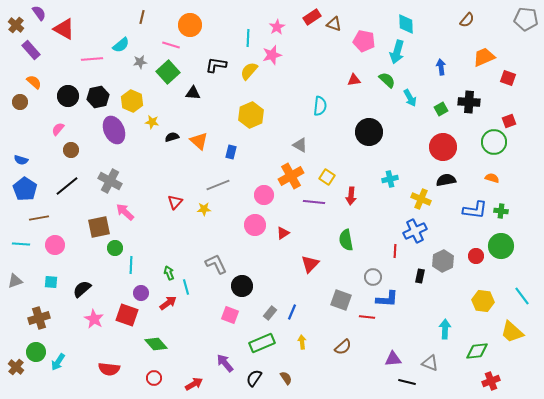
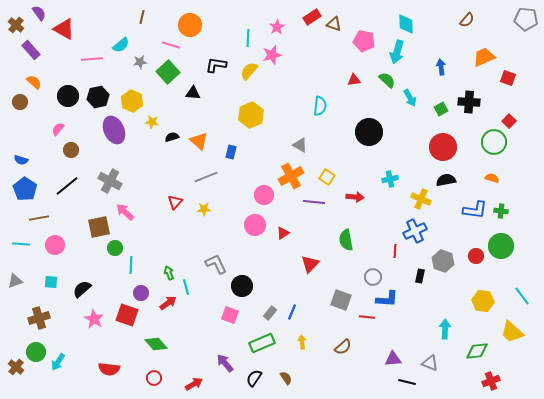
red square at (509, 121): rotated 24 degrees counterclockwise
gray line at (218, 185): moved 12 px left, 8 px up
red arrow at (351, 196): moved 4 px right, 1 px down; rotated 90 degrees counterclockwise
gray hexagon at (443, 261): rotated 15 degrees counterclockwise
